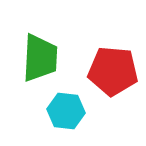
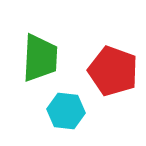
red pentagon: rotated 15 degrees clockwise
